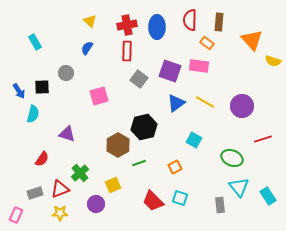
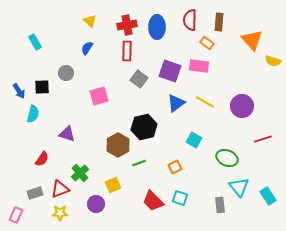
green ellipse at (232, 158): moved 5 px left
